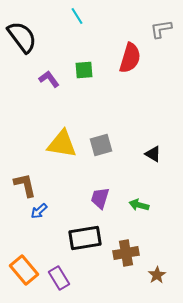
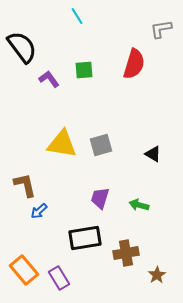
black semicircle: moved 10 px down
red semicircle: moved 4 px right, 6 px down
